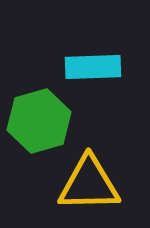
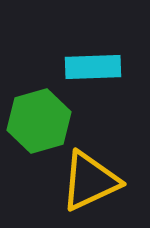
yellow triangle: moved 1 px right, 3 px up; rotated 24 degrees counterclockwise
